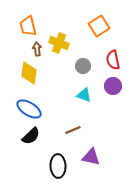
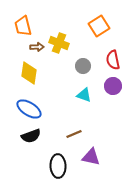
orange trapezoid: moved 5 px left
brown arrow: moved 2 px up; rotated 96 degrees clockwise
brown line: moved 1 px right, 4 px down
black semicircle: rotated 24 degrees clockwise
